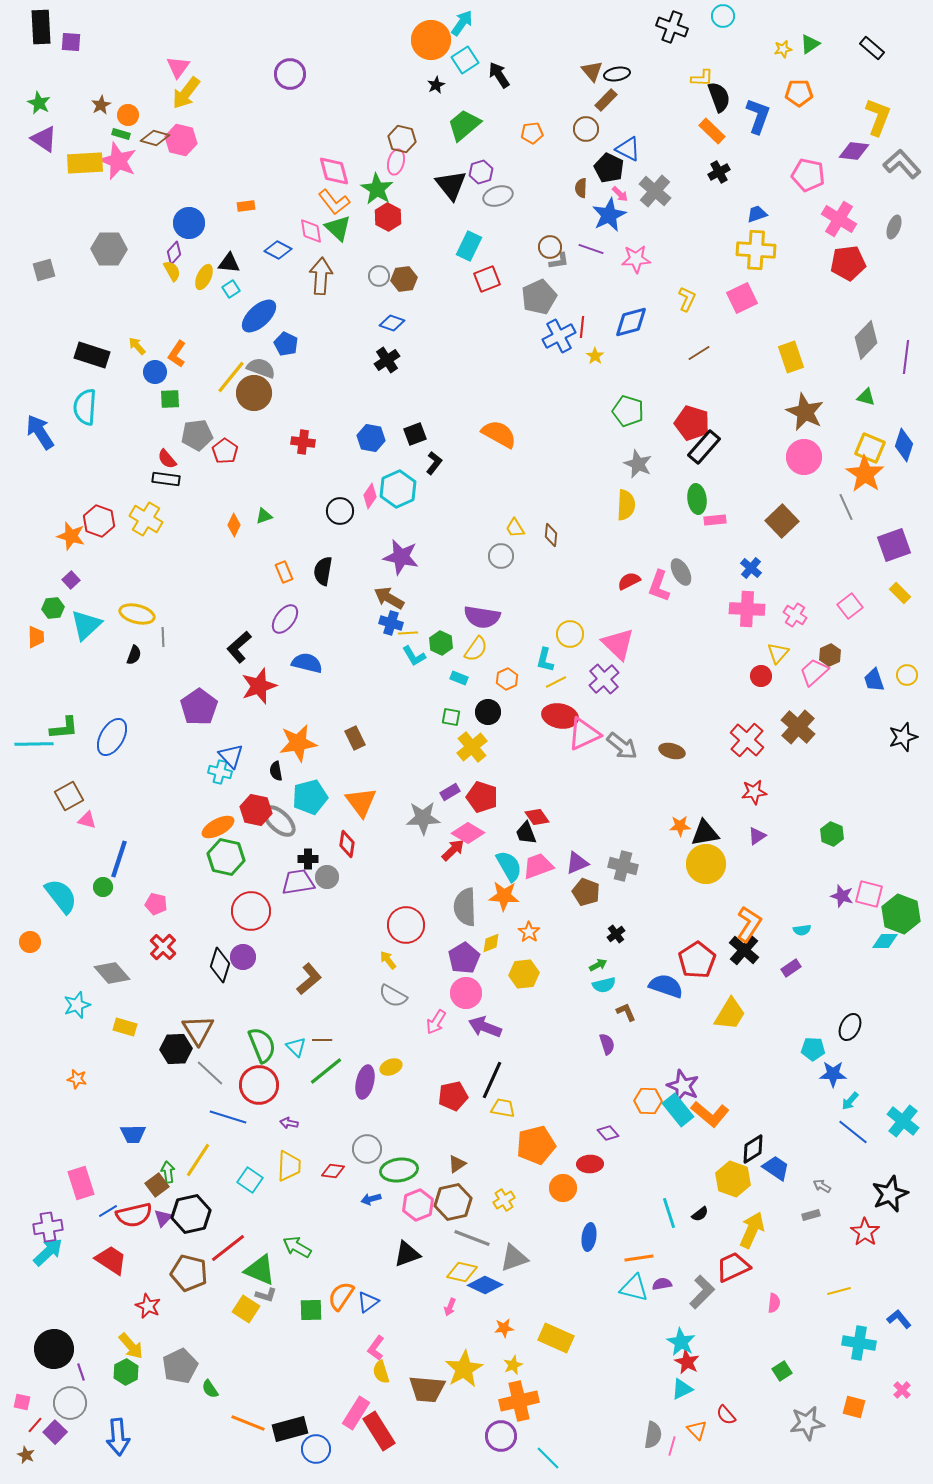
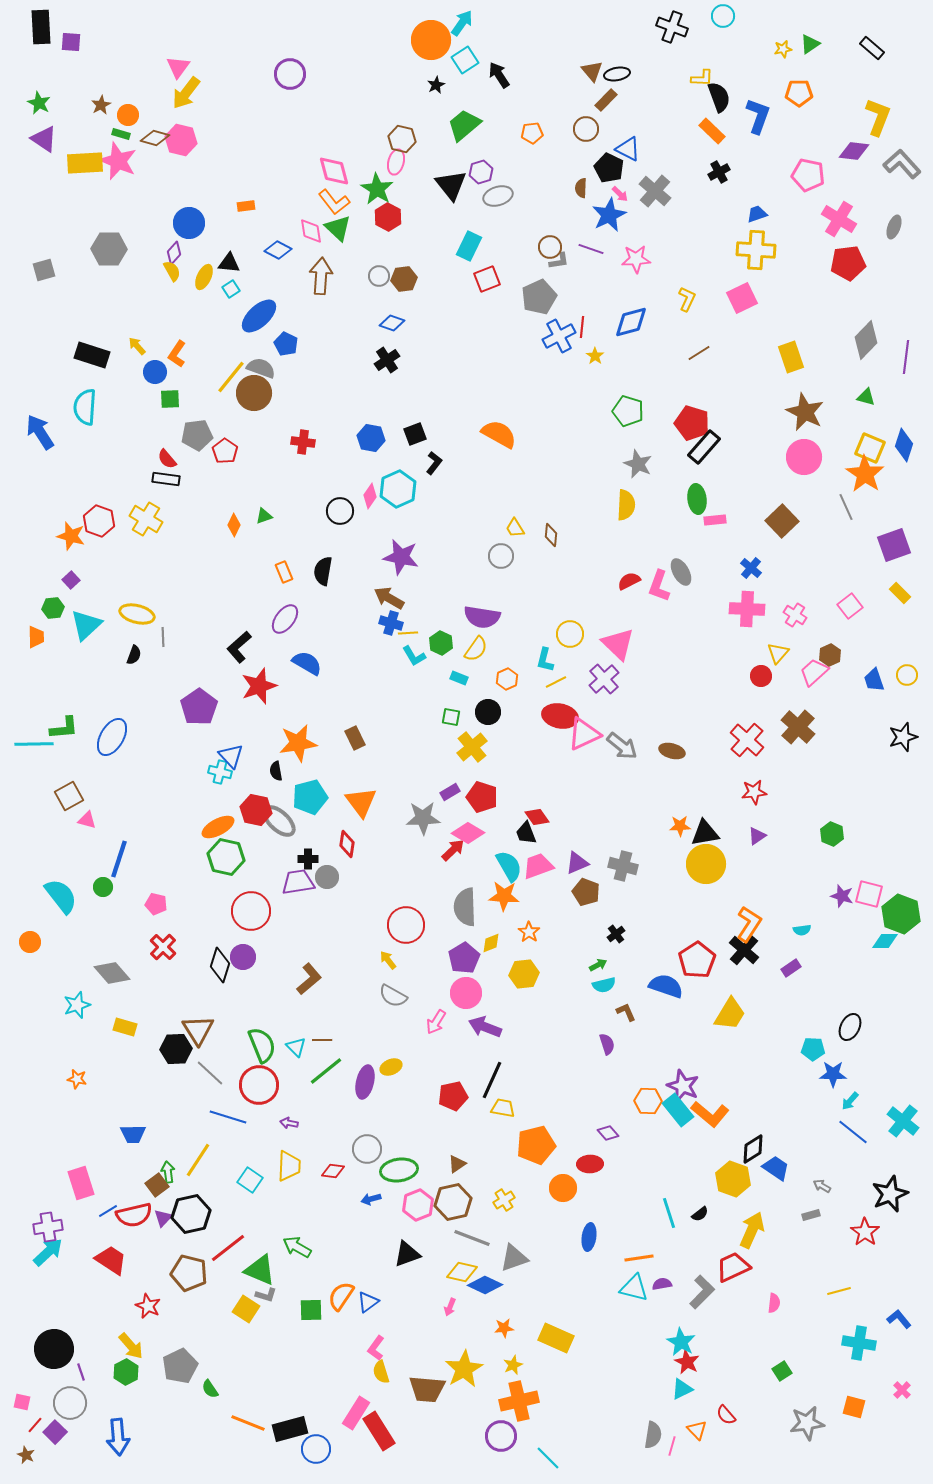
blue semicircle at (307, 663): rotated 16 degrees clockwise
